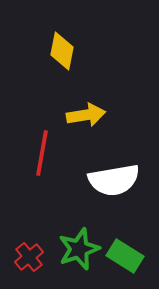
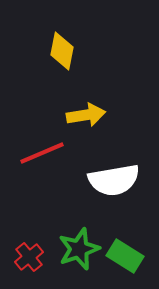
red line: rotated 57 degrees clockwise
